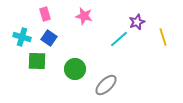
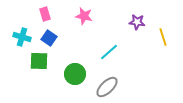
purple star: rotated 28 degrees clockwise
cyan line: moved 10 px left, 13 px down
green square: moved 2 px right
green circle: moved 5 px down
gray ellipse: moved 1 px right, 2 px down
